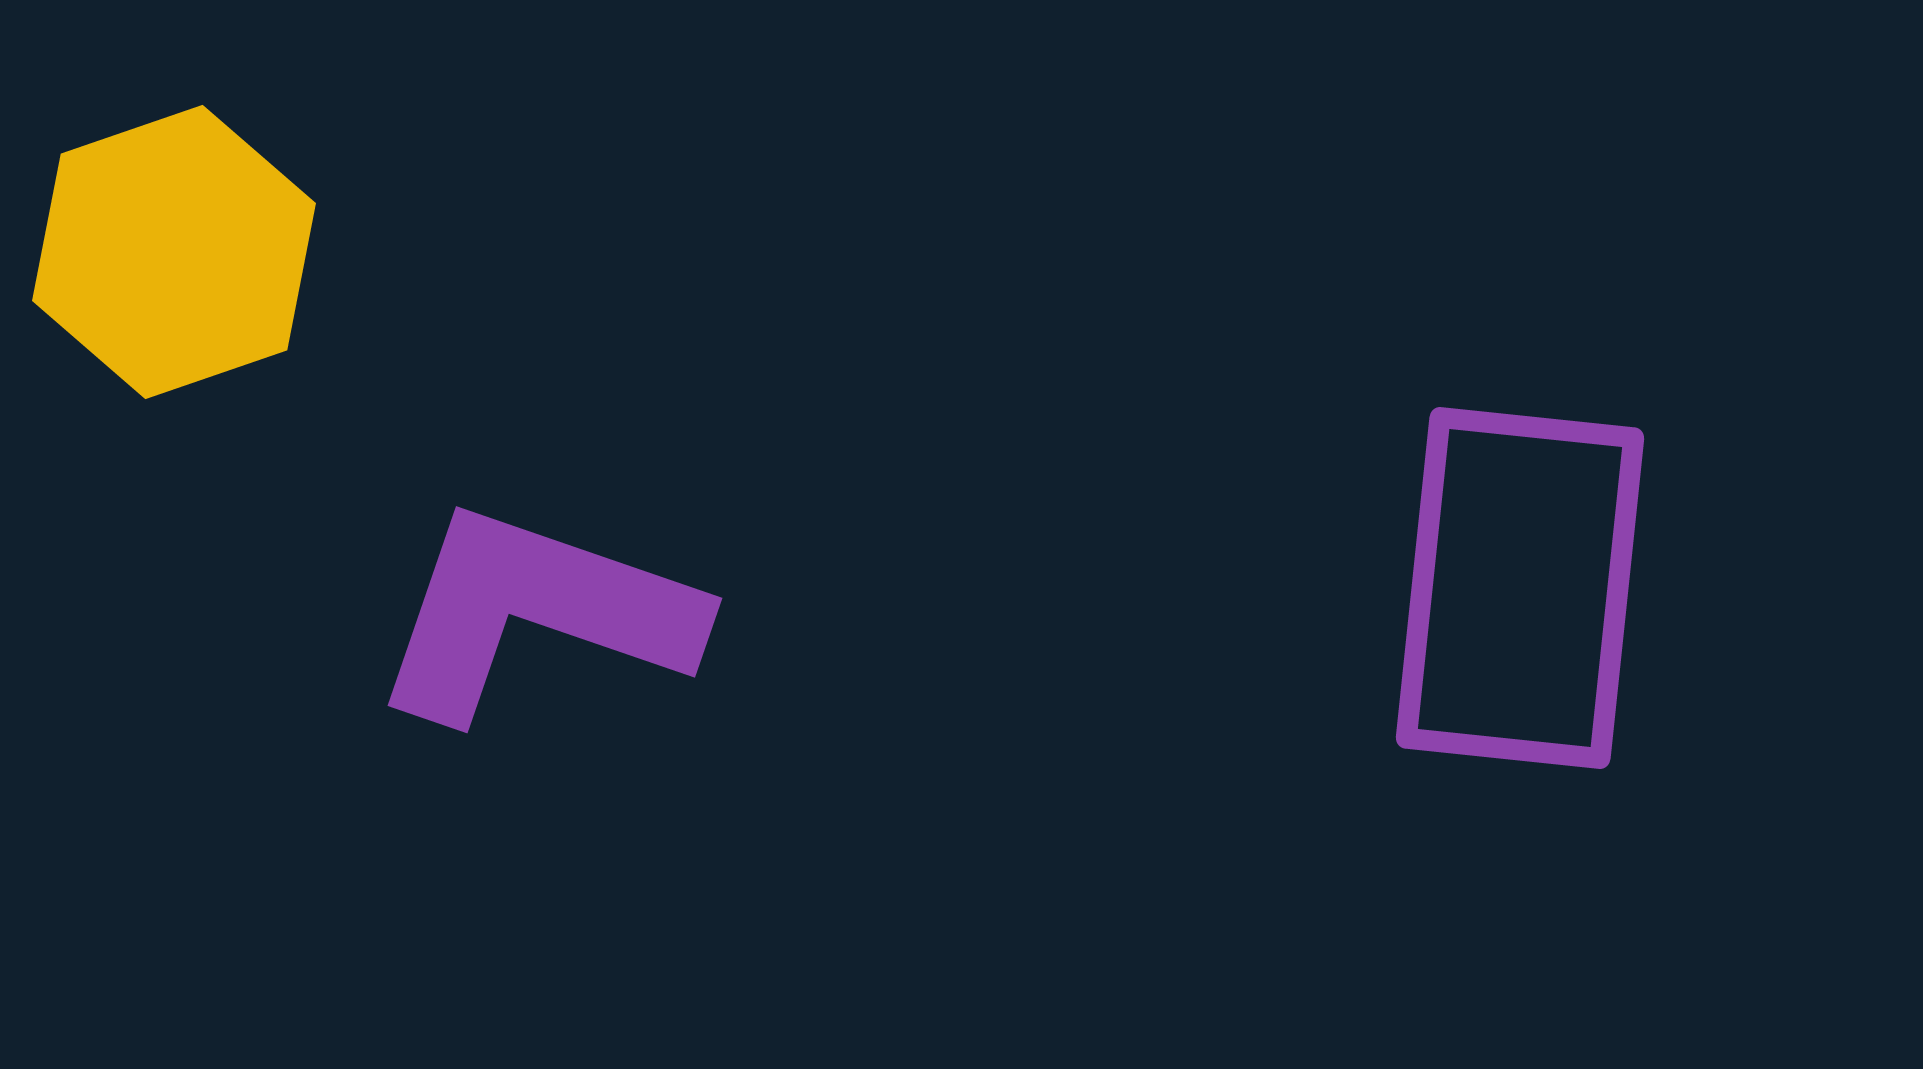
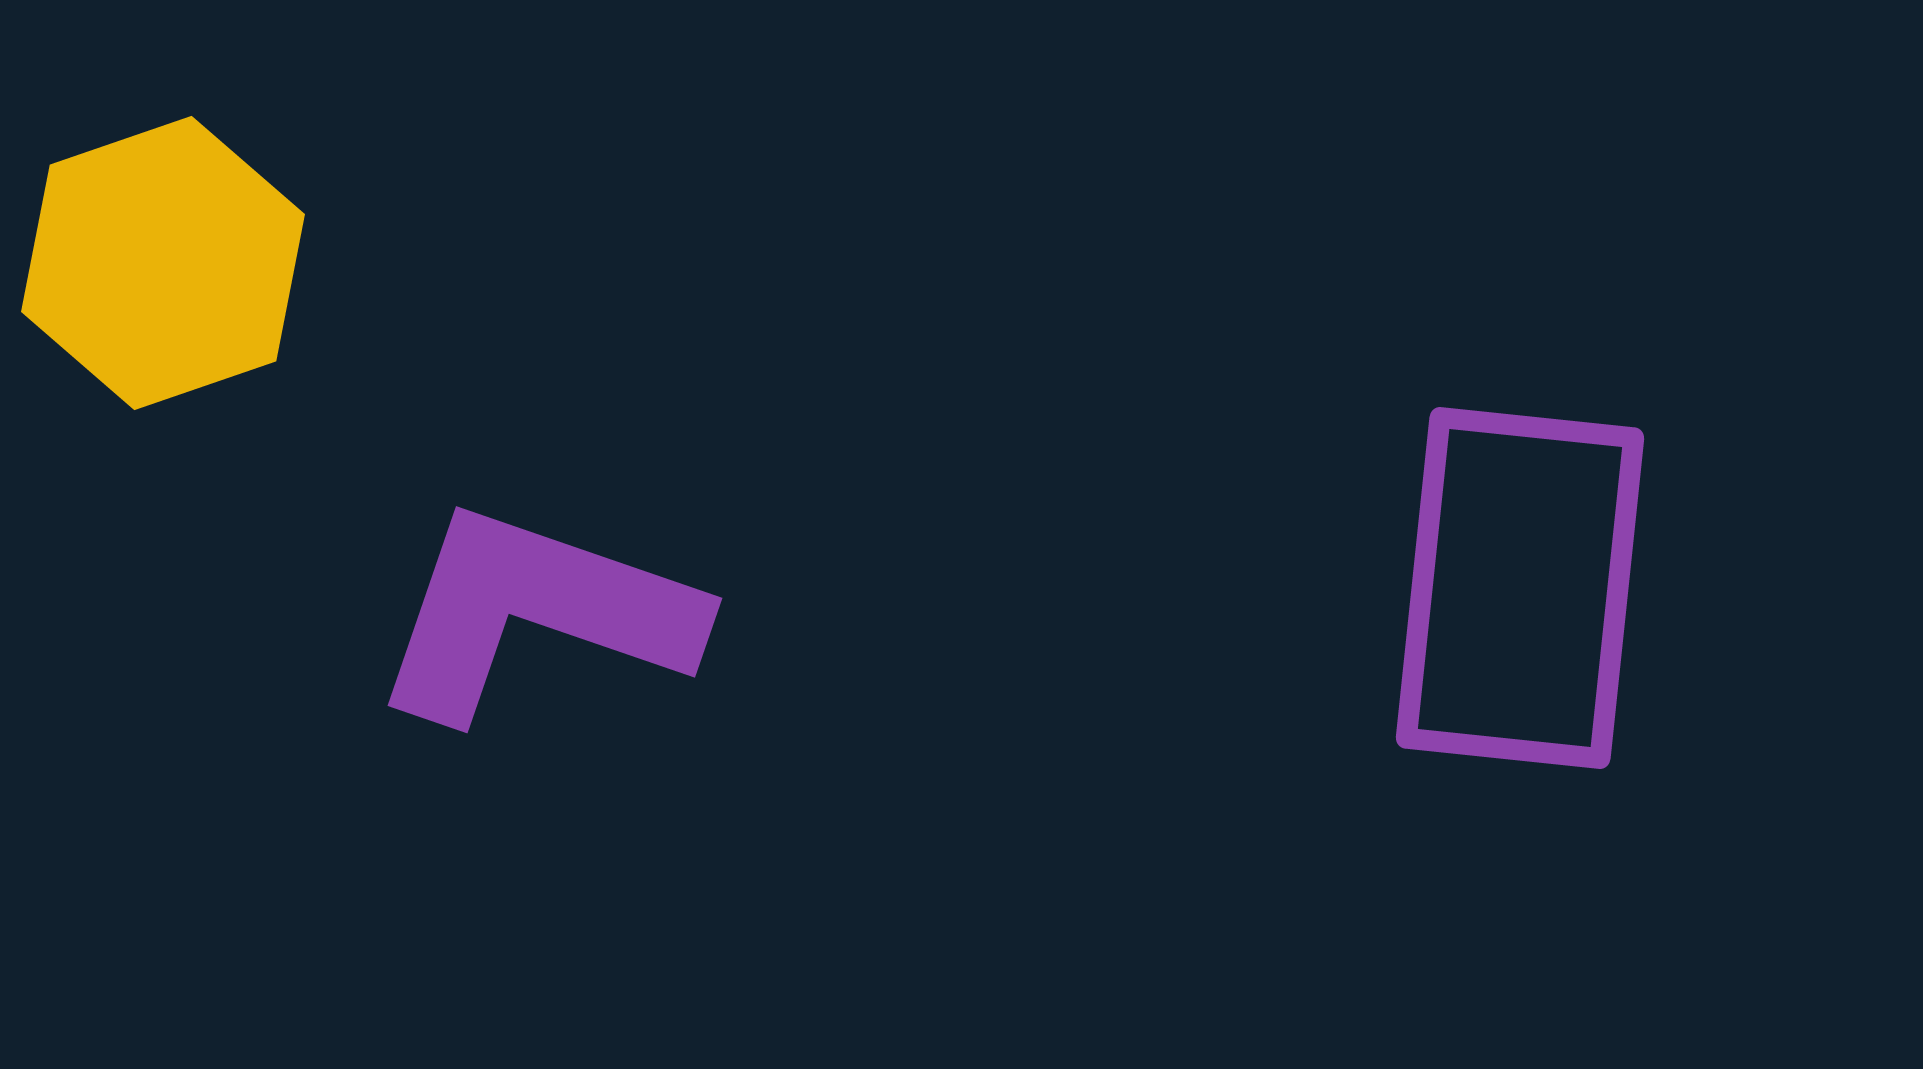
yellow hexagon: moved 11 px left, 11 px down
